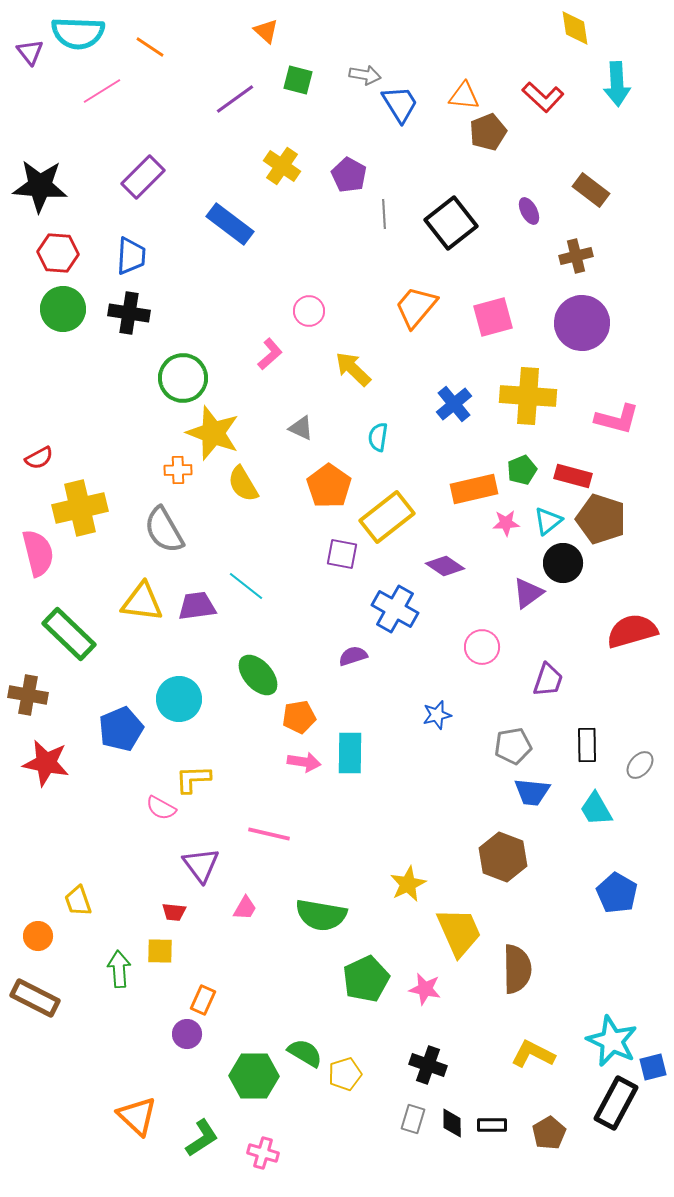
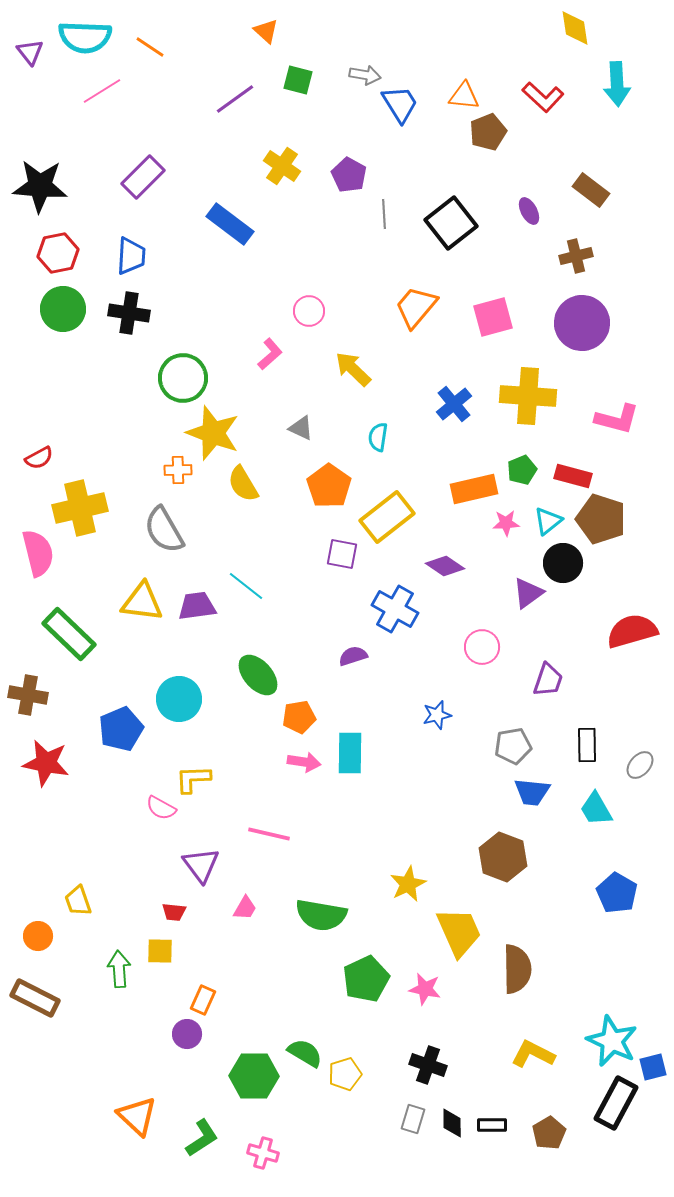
cyan semicircle at (78, 33): moved 7 px right, 4 px down
red hexagon at (58, 253): rotated 15 degrees counterclockwise
